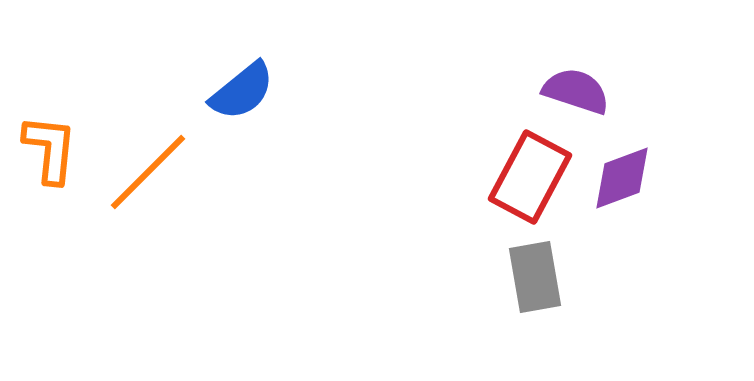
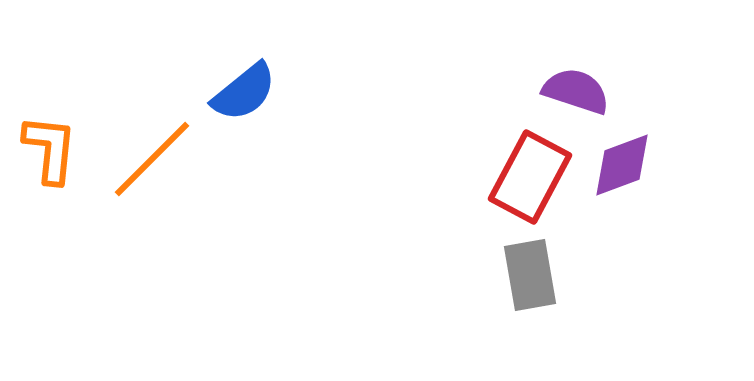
blue semicircle: moved 2 px right, 1 px down
orange line: moved 4 px right, 13 px up
purple diamond: moved 13 px up
gray rectangle: moved 5 px left, 2 px up
